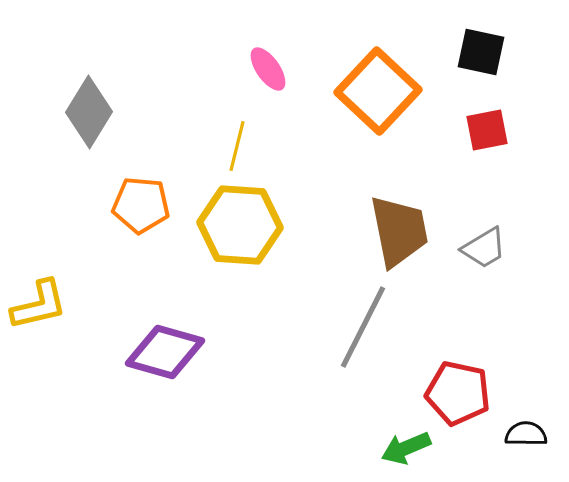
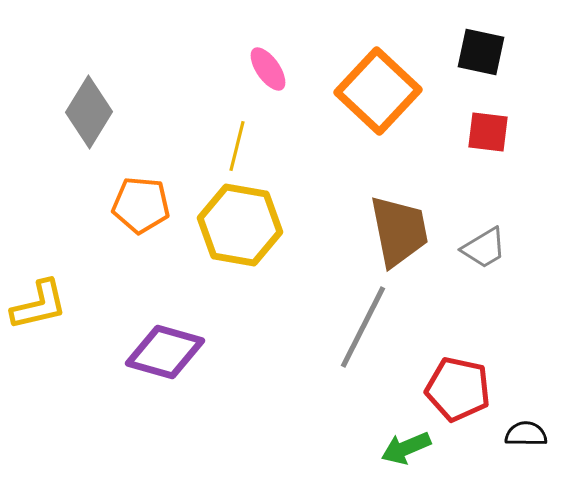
red square: moved 1 px right, 2 px down; rotated 18 degrees clockwise
yellow hexagon: rotated 6 degrees clockwise
red pentagon: moved 4 px up
